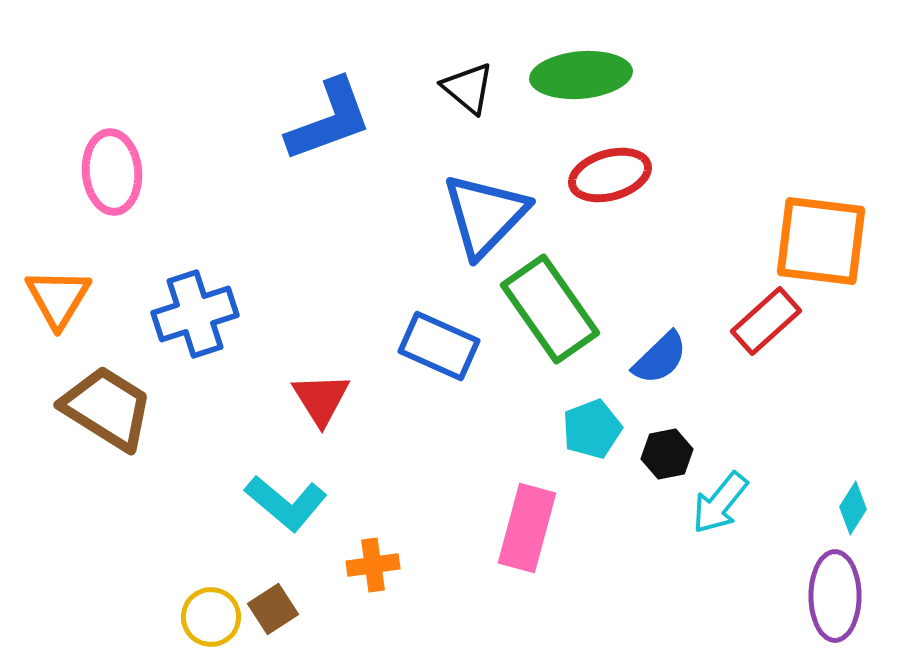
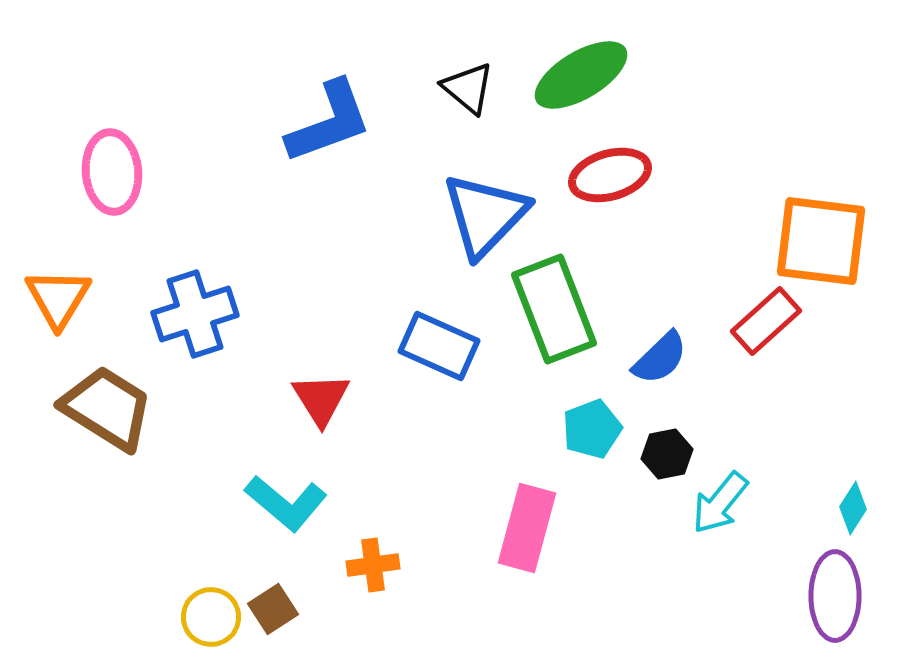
green ellipse: rotated 26 degrees counterclockwise
blue L-shape: moved 2 px down
green rectangle: moved 4 px right; rotated 14 degrees clockwise
